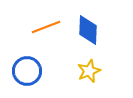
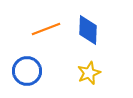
orange line: moved 2 px down
yellow star: moved 2 px down
